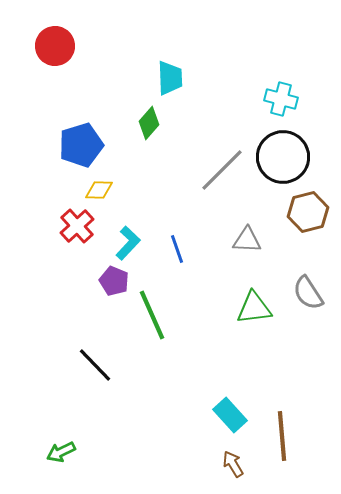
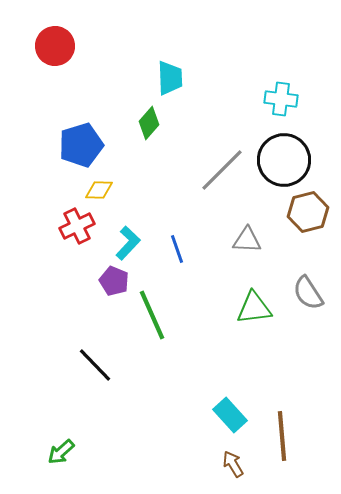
cyan cross: rotated 8 degrees counterclockwise
black circle: moved 1 px right, 3 px down
red cross: rotated 16 degrees clockwise
green arrow: rotated 16 degrees counterclockwise
